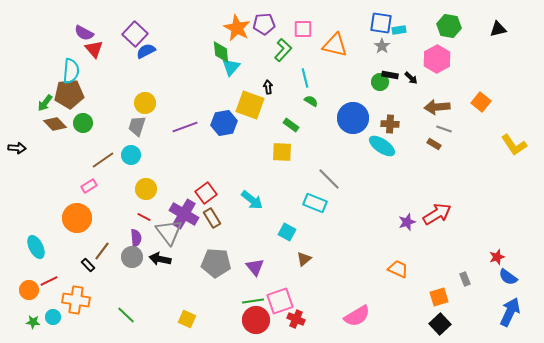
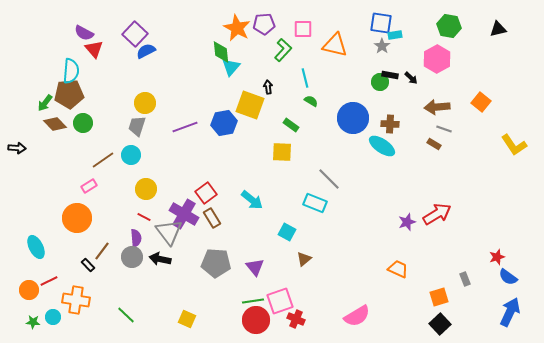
cyan rectangle at (399, 30): moved 4 px left, 5 px down
